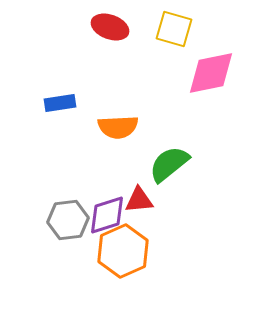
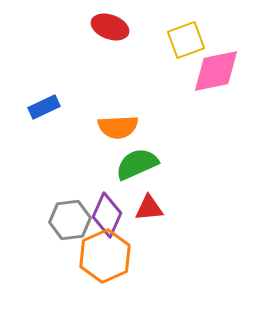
yellow square: moved 12 px right, 11 px down; rotated 36 degrees counterclockwise
pink diamond: moved 5 px right, 2 px up
blue rectangle: moved 16 px left, 4 px down; rotated 16 degrees counterclockwise
green semicircle: moved 32 px left; rotated 15 degrees clockwise
red triangle: moved 10 px right, 8 px down
purple diamond: rotated 48 degrees counterclockwise
gray hexagon: moved 2 px right
orange hexagon: moved 18 px left, 5 px down
